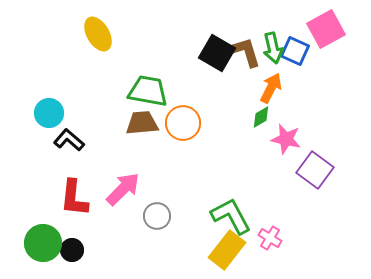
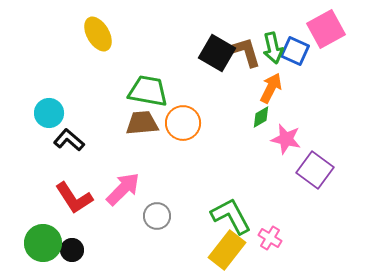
red L-shape: rotated 39 degrees counterclockwise
